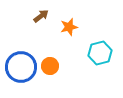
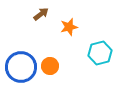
brown arrow: moved 2 px up
